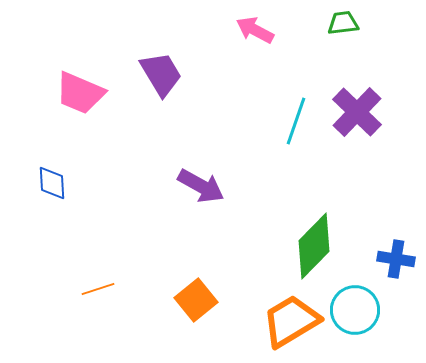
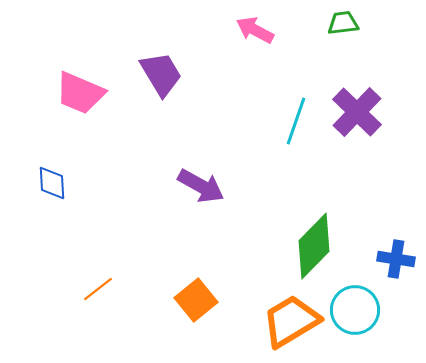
orange line: rotated 20 degrees counterclockwise
